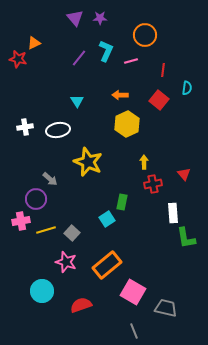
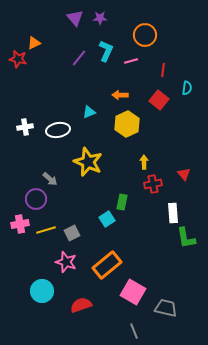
cyan triangle: moved 12 px right, 11 px down; rotated 40 degrees clockwise
pink cross: moved 1 px left, 3 px down
gray square: rotated 21 degrees clockwise
